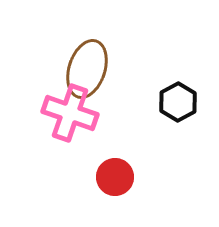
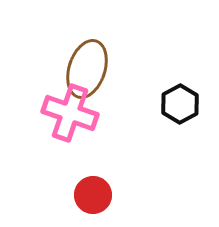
black hexagon: moved 2 px right, 2 px down
red circle: moved 22 px left, 18 px down
